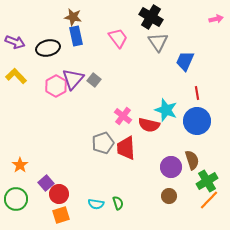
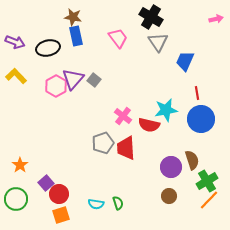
cyan star: rotated 30 degrees counterclockwise
blue circle: moved 4 px right, 2 px up
